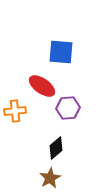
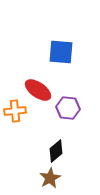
red ellipse: moved 4 px left, 4 px down
purple hexagon: rotated 10 degrees clockwise
black diamond: moved 3 px down
